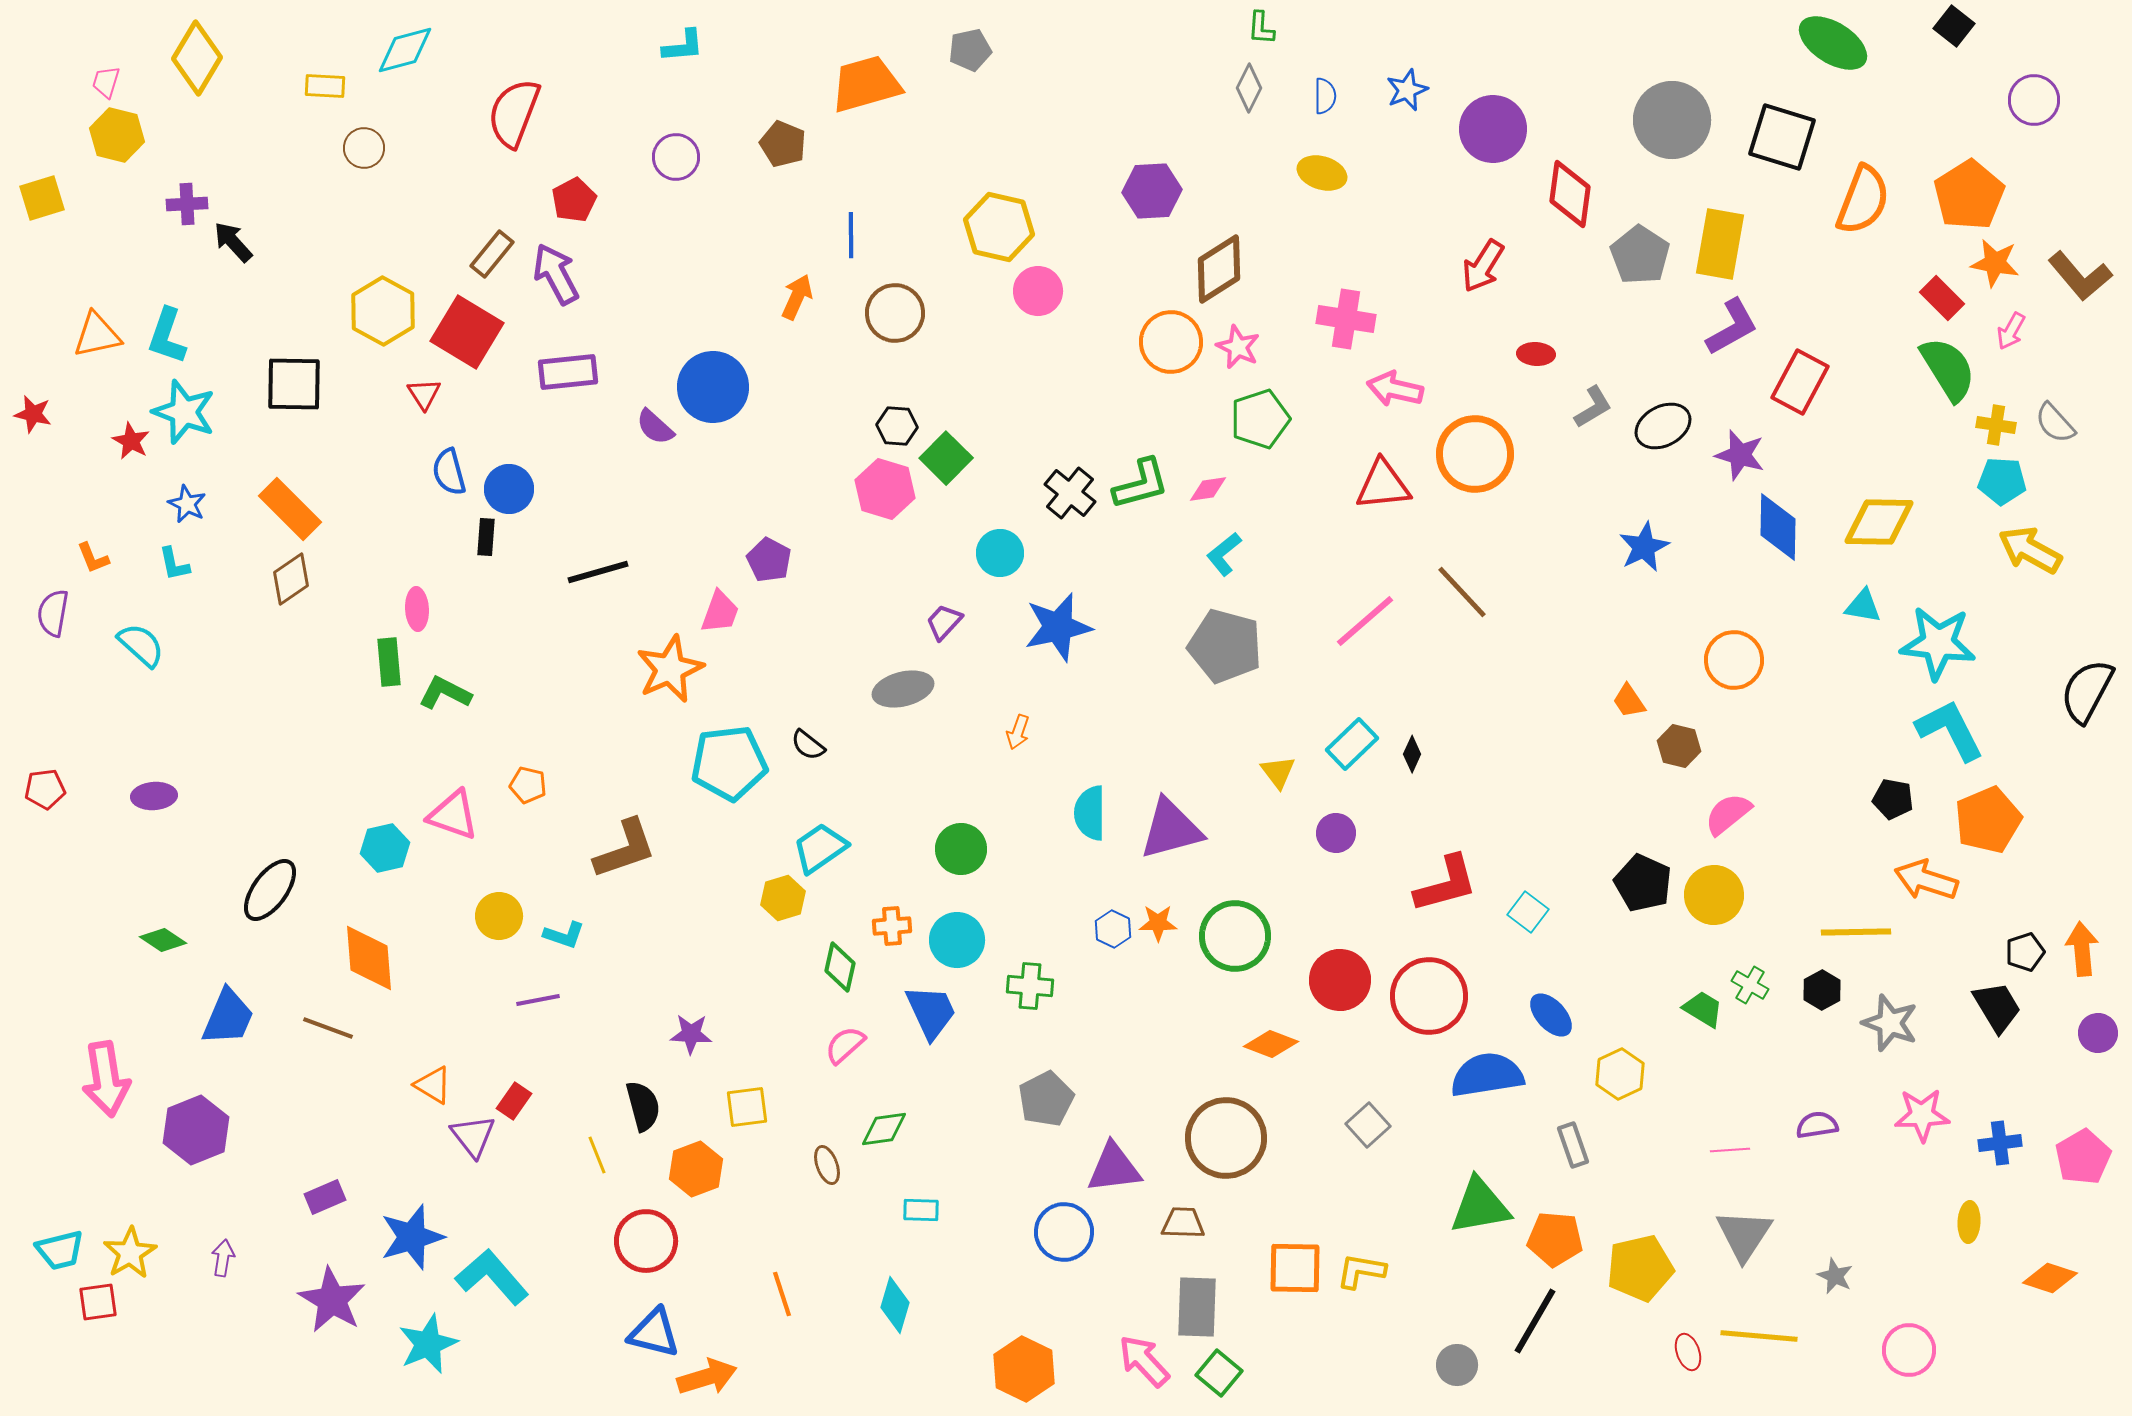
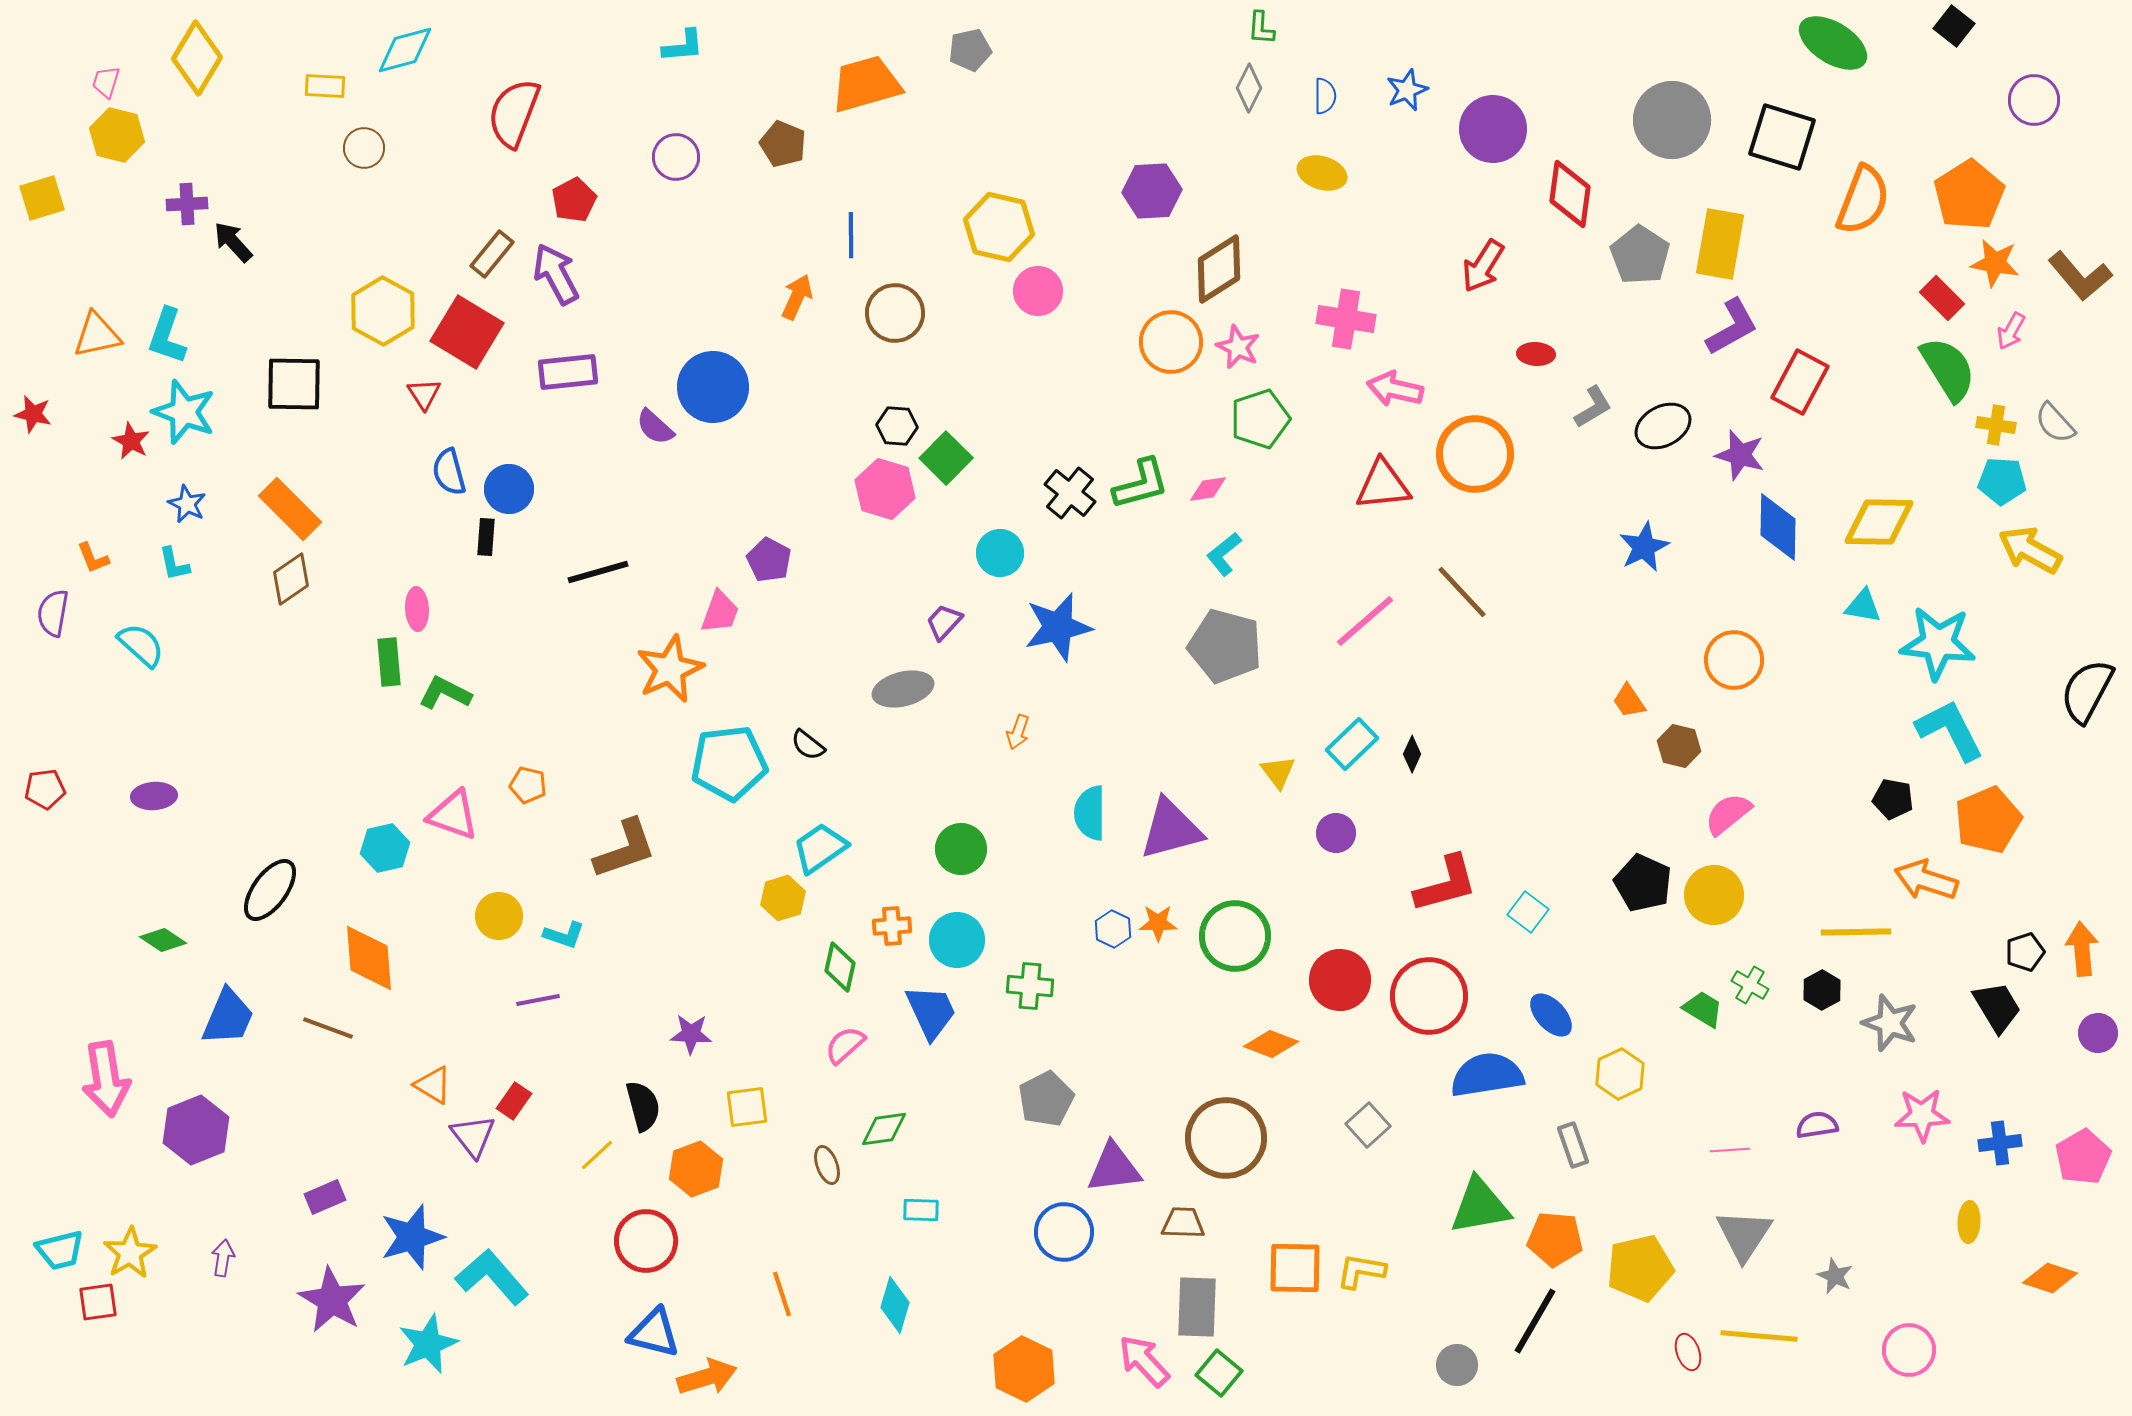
yellow line at (597, 1155): rotated 69 degrees clockwise
